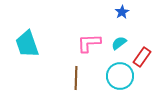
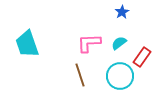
brown line: moved 4 px right, 3 px up; rotated 20 degrees counterclockwise
